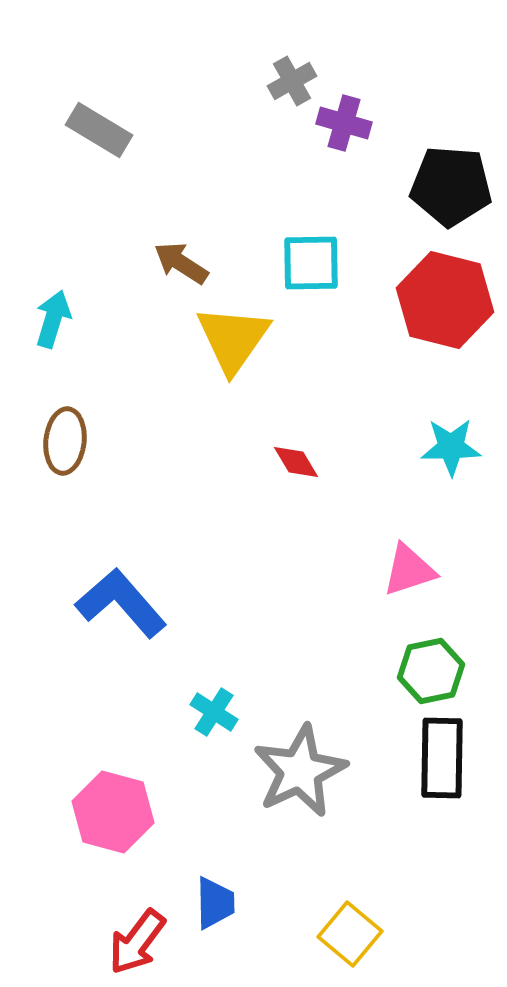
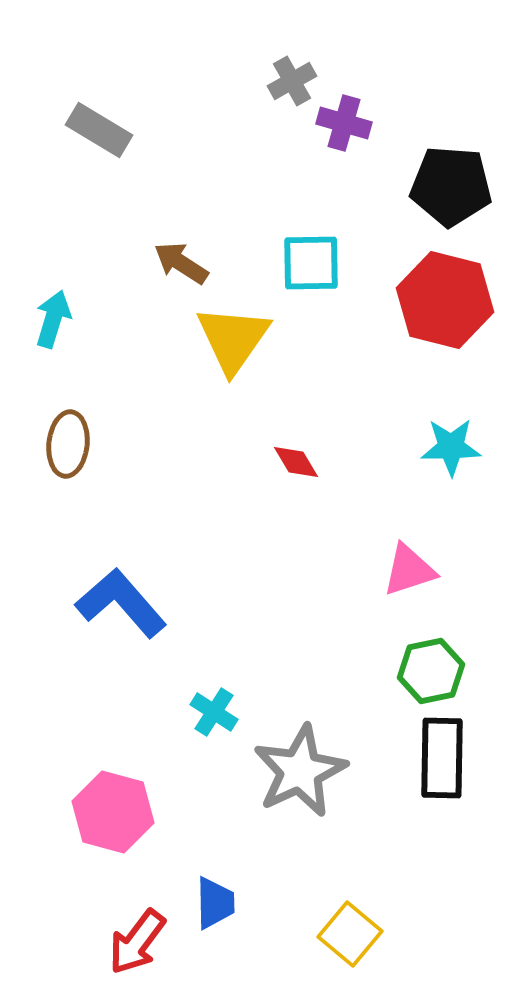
brown ellipse: moved 3 px right, 3 px down
